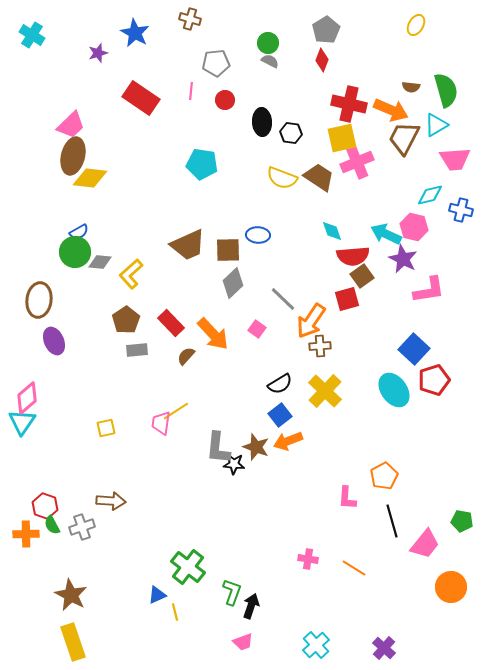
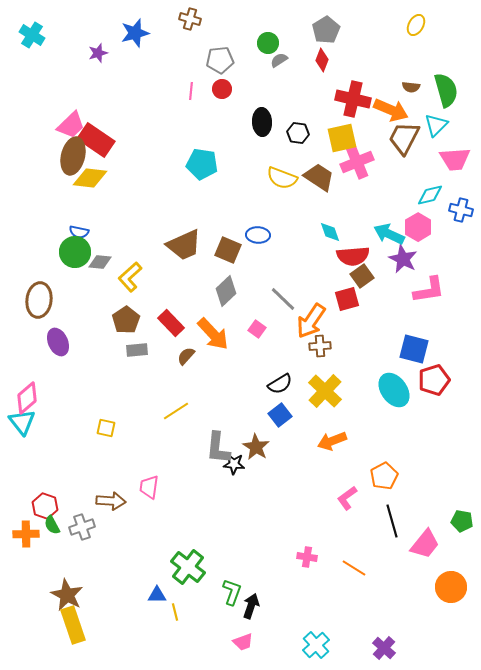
blue star at (135, 33): rotated 28 degrees clockwise
gray semicircle at (270, 61): moved 9 px right, 1 px up; rotated 60 degrees counterclockwise
gray pentagon at (216, 63): moved 4 px right, 3 px up
red rectangle at (141, 98): moved 45 px left, 42 px down
red circle at (225, 100): moved 3 px left, 11 px up
red cross at (349, 104): moved 4 px right, 5 px up
cyan triangle at (436, 125): rotated 15 degrees counterclockwise
black hexagon at (291, 133): moved 7 px right
pink hexagon at (414, 227): moved 4 px right; rotated 16 degrees clockwise
cyan diamond at (332, 231): moved 2 px left, 1 px down
blue semicircle at (79, 232): rotated 42 degrees clockwise
cyan arrow at (386, 234): moved 3 px right
brown trapezoid at (188, 245): moved 4 px left
brown square at (228, 250): rotated 24 degrees clockwise
yellow L-shape at (131, 274): moved 1 px left, 3 px down
gray diamond at (233, 283): moved 7 px left, 8 px down
purple ellipse at (54, 341): moved 4 px right, 1 px down
blue square at (414, 349): rotated 28 degrees counterclockwise
cyan triangle at (22, 422): rotated 12 degrees counterclockwise
pink trapezoid at (161, 423): moved 12 px left, 64 px down
yellow square at (106, 428): rotated 24 degrees clockwise
orange arrow at (288, 441): moved 44 px right
brown star at (256, 447): rotated 12 degrees clockwise
pink L-shape at (347, 498): rotated 50 degrees clockwise
pink cross at (308, 559): moved 1 px left, 2 px up
brown star at (71, 595): moved 4 px left
blue triangle at (157, 595): rotated 24 degrees clockwise
yellow rectangle at (73, 642): moved 17 px up
